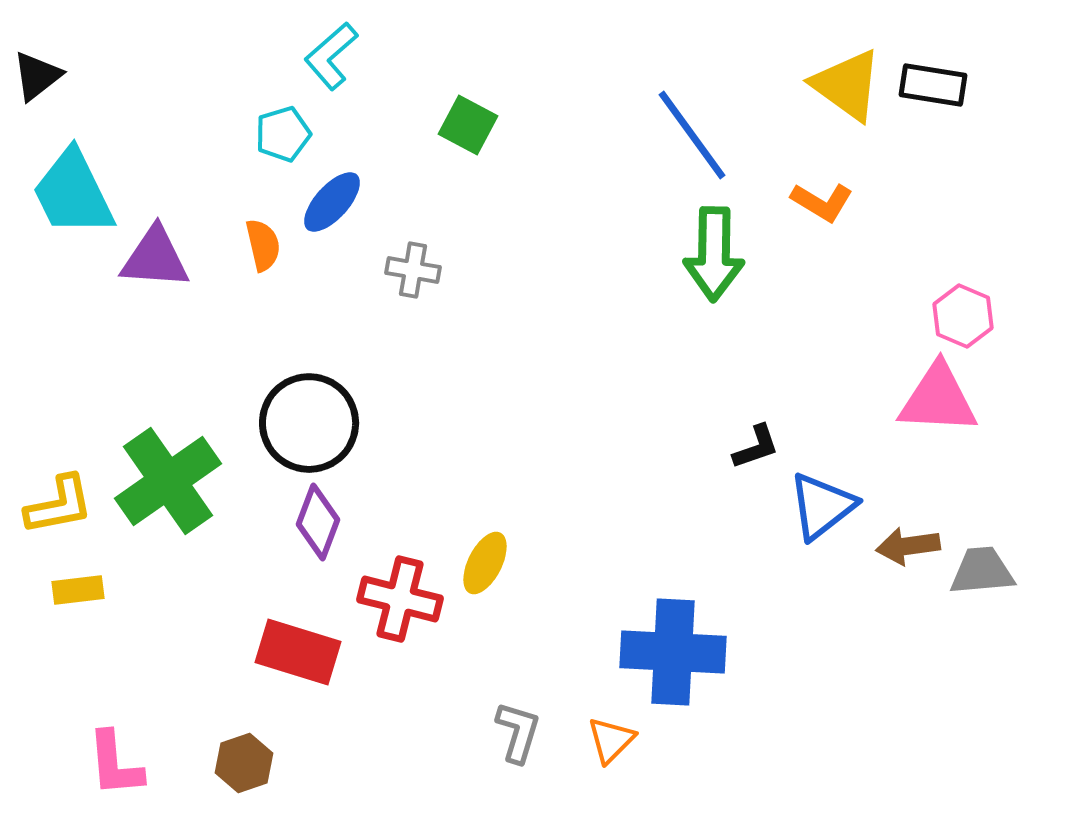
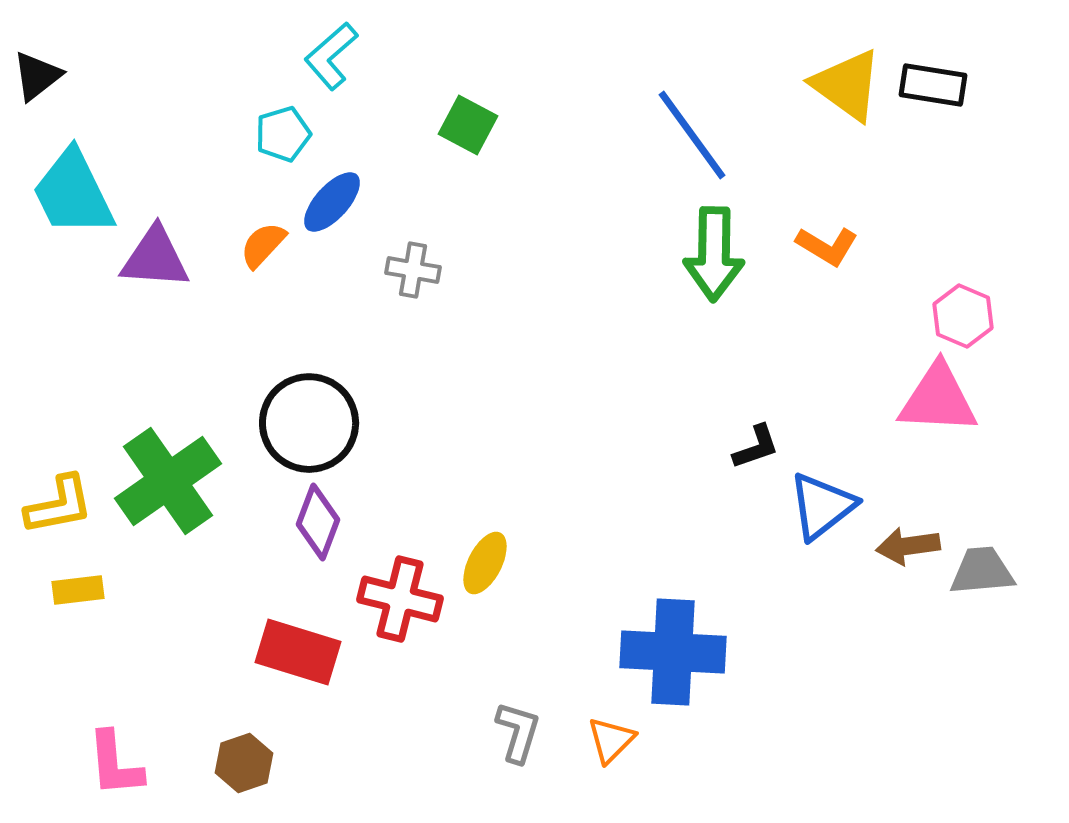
orange L-shape: moved 5 px right, 44 px down
orange semicircle: rotated 124 degrees counterclockwise
